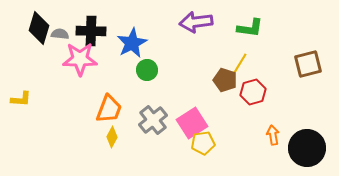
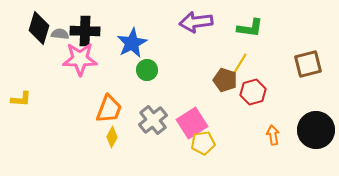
black cross: moved 6 px left
black circle: moved 9 px right, 18 px up
